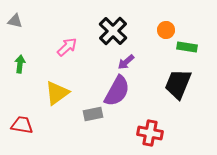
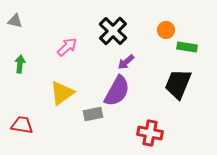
yellow triangle: moved 5 px right
